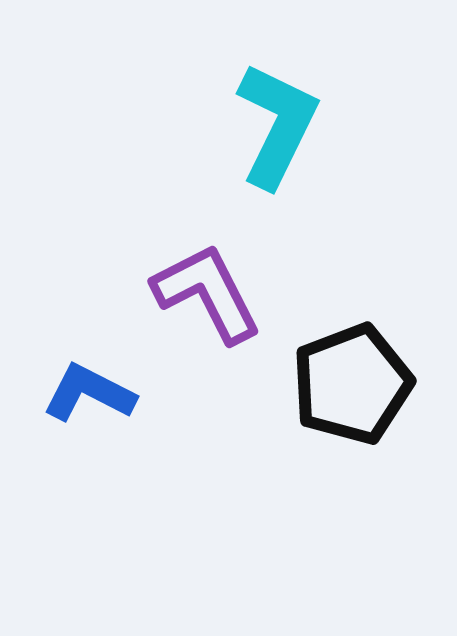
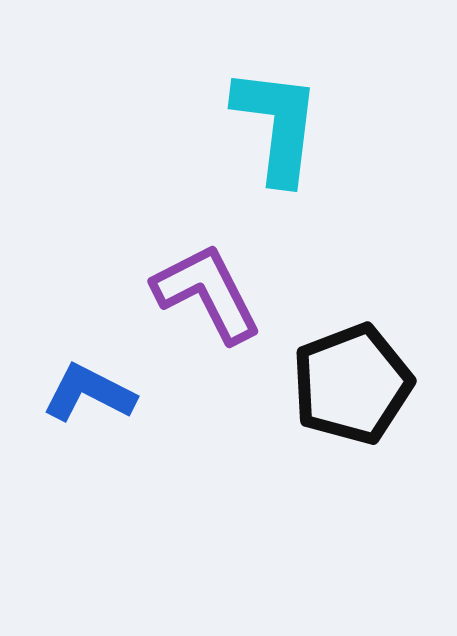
cyan L-shape: rotated 19 degrees counterclockwise
